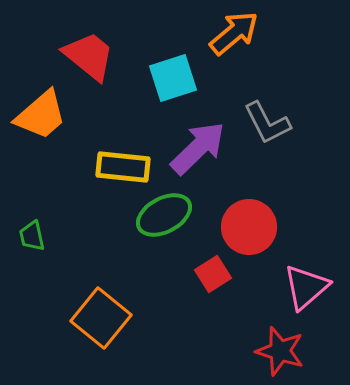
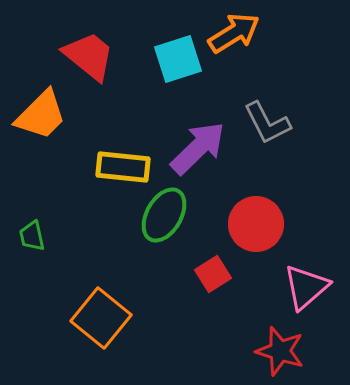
orange arrow: rotated 8 degrees clockwise
cyan square: moved 5 px right, 19 px up
orange trapezoid: rotated 4 degrees counterclockwise
green ellipse: rotated 32 degrees counterclockwise
red circle: moved 7 px right, 3 px up
